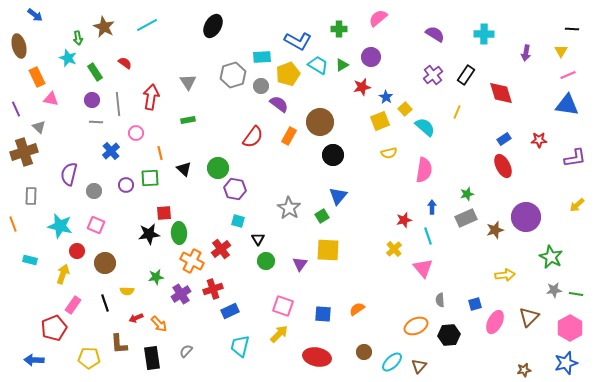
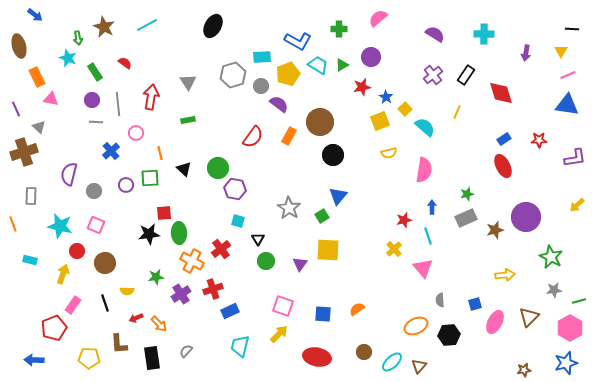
green line at (576, 294): moved 3 px right, 7 px down; rotated 24 degrees counterclockwise
